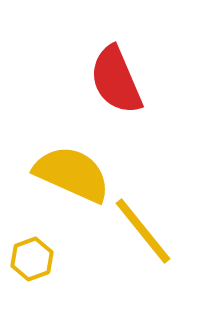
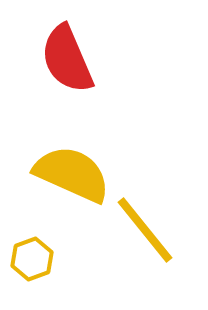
red semicircle: moved 49 px left, 21 px up
yellow line: moved 2 px right, 1 px up
